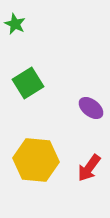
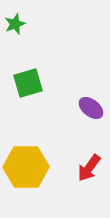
green star: rotated 25 degrees clockwise
green square: rotated 16 degrees clockwise
yellow hexagon: moved 10 px left, 7 px down; rotated 6 degrees counterclockwise
